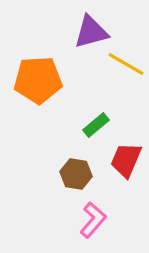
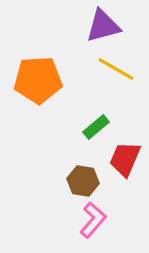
purple triangle: moved 12 px right, 6 px up
yellow line: moved 10 px left, 5 px down
green rectangle: moved 2 px down
red trapezoid: moved 1 px left, 1 px up
brown hexagon: moved 7 px right, 7 px down
